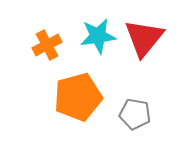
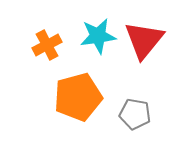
red triangle: moved 2 px down
